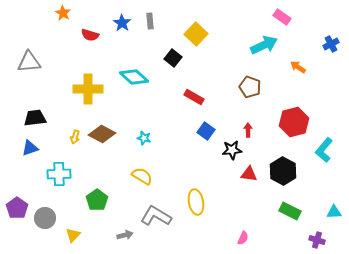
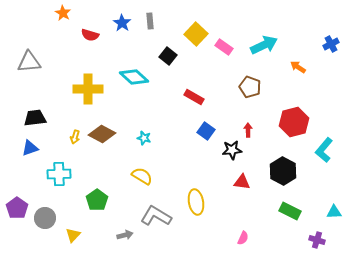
pink rectangle: moved 58 px left, 30 px down
black square: moved 5 px left, 2 px up
red triangle: moved 7 px left, 8 px down
